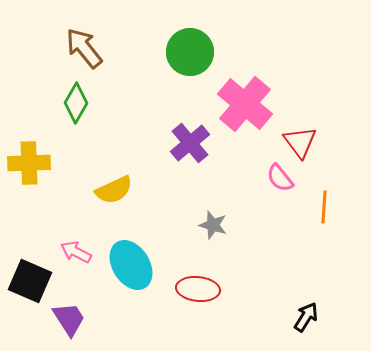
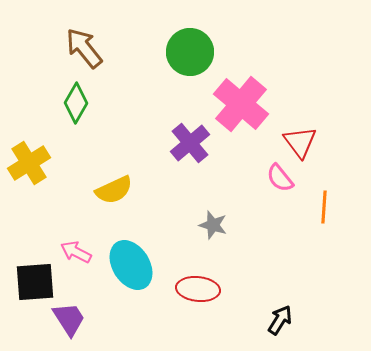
pink cross: moved 4 px left
yellow cross: rotated 30 degrees counterclockwise
black square: moved 5 px right, 1 px down; rotated 27 degrees counterclockwise
black arrow: moved 26 px left, 3 px down
